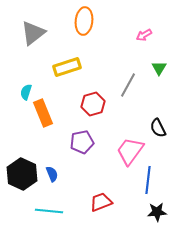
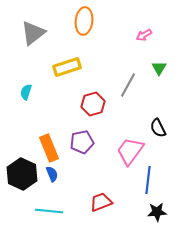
orange rectangle: moved 6 px right, 35 px down
